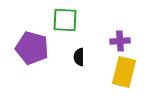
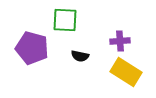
black semicircle: moved 1 px right, 1 px up; rotated 78 degrees counterclockwise
yellow rectangle: moved 2 px right; rotated 72 degrees counterclockwise
